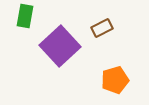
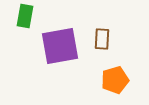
brown rectangle: moved 11 px down; rotated 60 degrees counterclockwise
purple square: rotated 33 degrees clockwise
